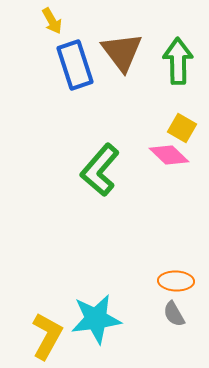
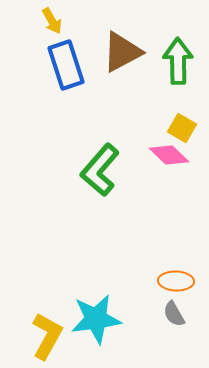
brown triangle: rotated 39 degrees clockwise
blue rectangle: moved 9 px left
